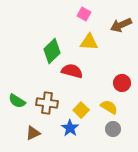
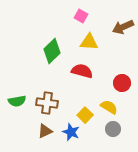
pink square: moved 3 px left, 2 px down
brown arrow: moved 2 px right, 2 px down
red semicircle: moved 10 px right
green semicircle: rotated 42 degrees counterclockwise
yellow square: moved 4 px right, 5 px down
blue star: moved 1 px right, 4 px down; rotated 12 degrees counterclockwise
brown triangle: moved 12 px right, 2 px up
